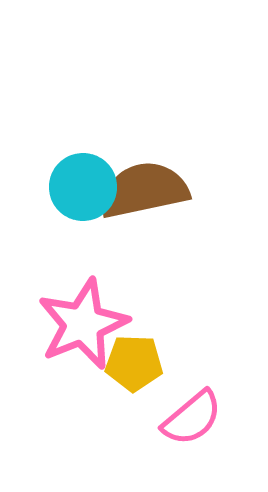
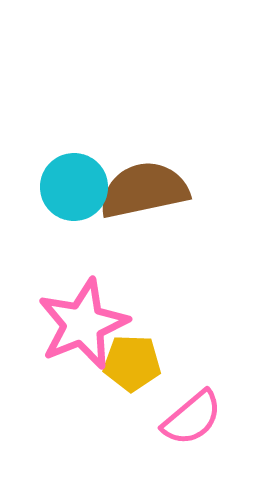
cyan circle: moved 9 px left
yellow pentagon: moved 2 px left
